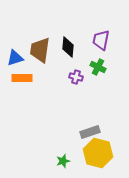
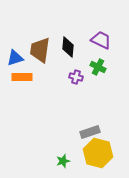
purple trapezoid: rotated 105 degrees clockwise
orange rectangle: moved 1 px up
